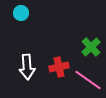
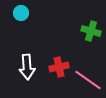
green cross: moved 16 px up; rotated 30 degrees counterclockwise
